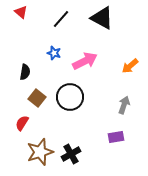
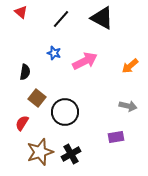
black circle: moved 5 px left, 15 px down
gray arrow: moved 4 px right, 1 px down; rotated 84 degrees clockwise
